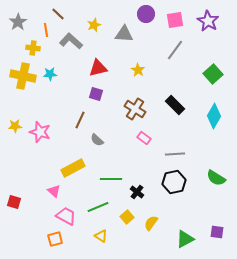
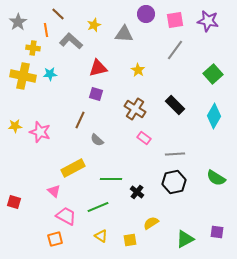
purple star at (208, 21): rotated 20 degrees counterclockwise
yellow square at (127, 217): moved 3 px right, 23 px down; rotated 32 degrees clockwise
yellow semicircle at (151, 223): rotated 21 degrees clockwise
